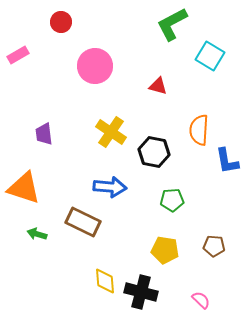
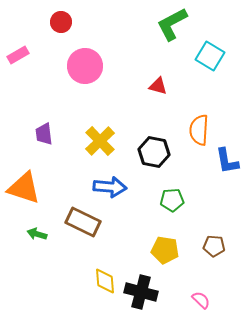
pink circle: moved 10 px left
yellow cross: moved 11 px left, 9 px down; rotated 12 degrees clockwise
